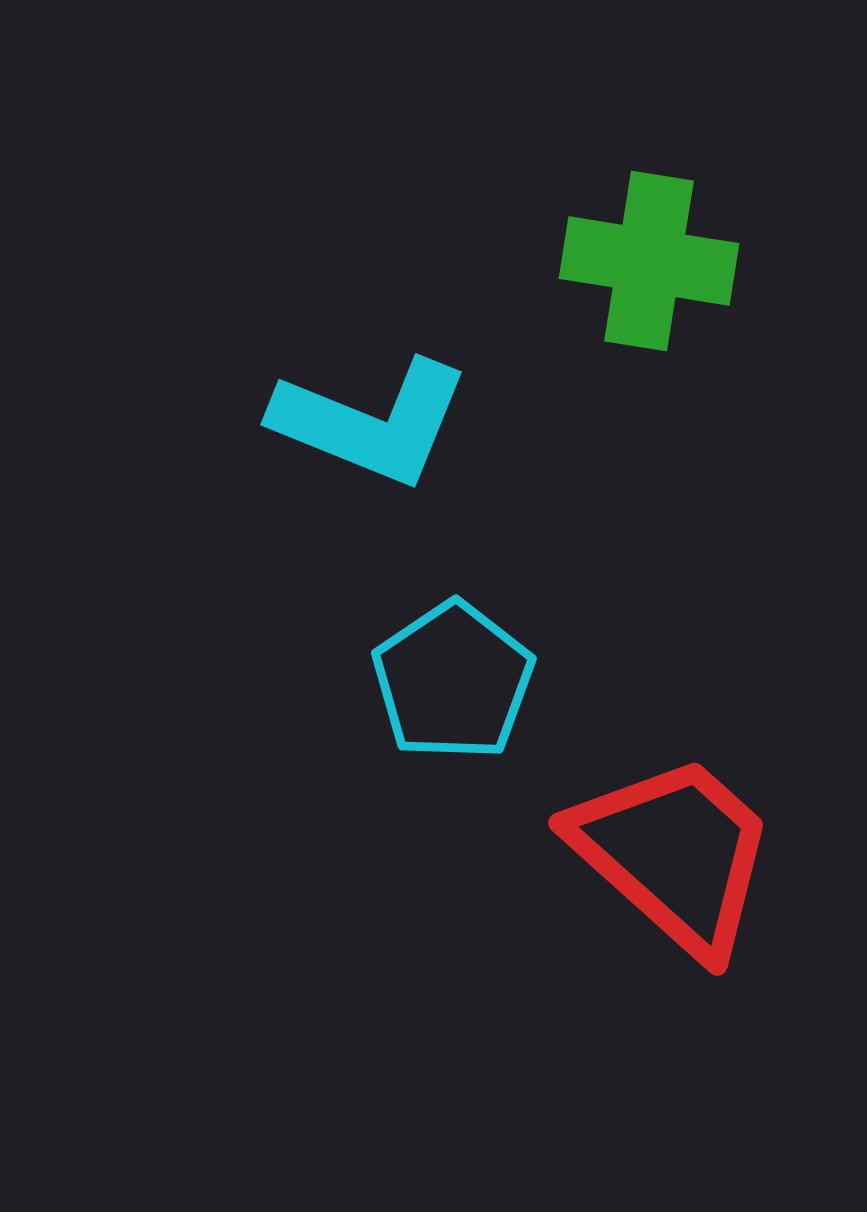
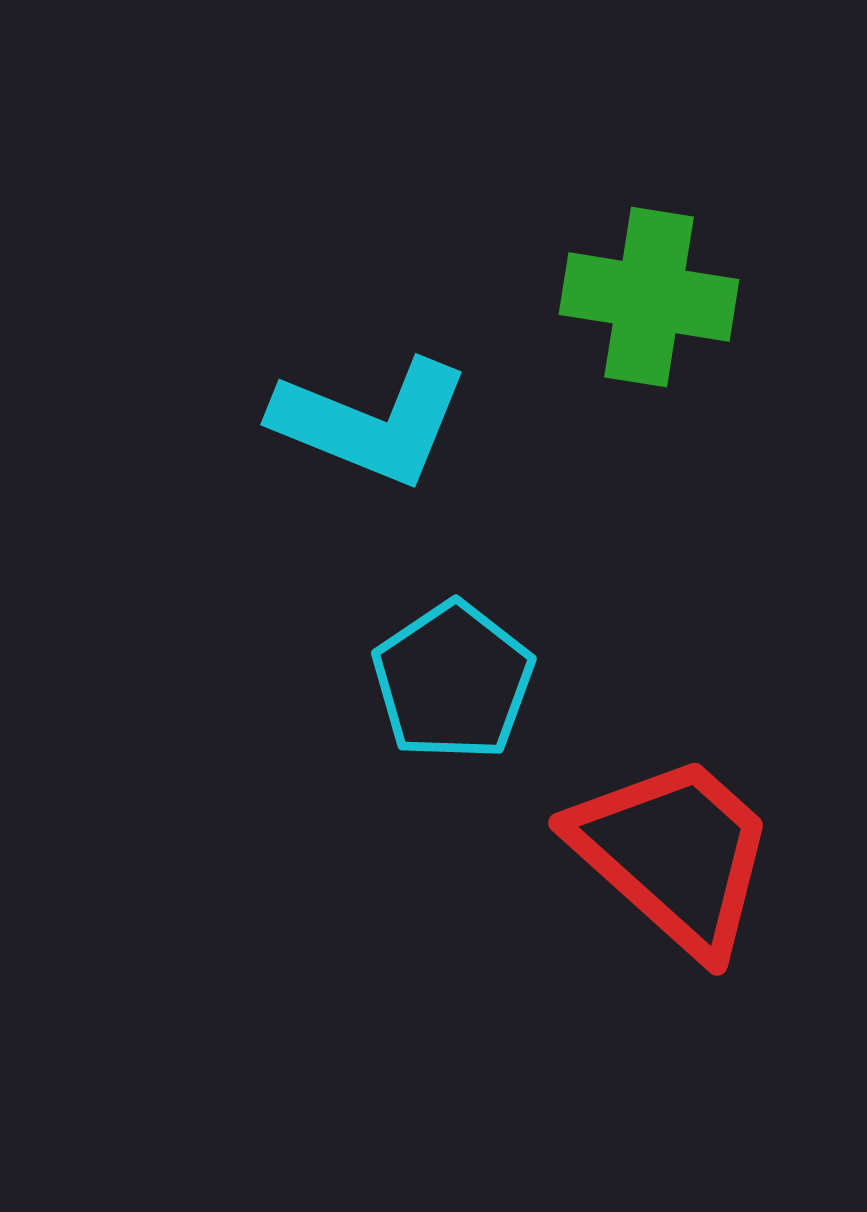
green cross: moved 36 px down
